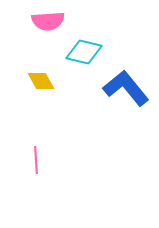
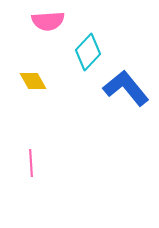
cyan diamond: moved 4 px right; rotated 60 degrees counterclockwise
yellow diamond: moved 8 px left
pink line: moved 5 px left, 3 px down
